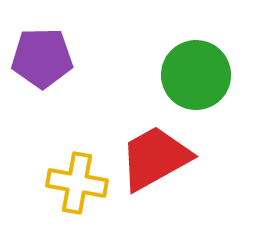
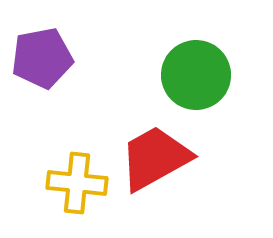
purple pentagon: rotated 10 degrees counterclockwise
yellow cross: rotated 4 degrees counterclockwise
